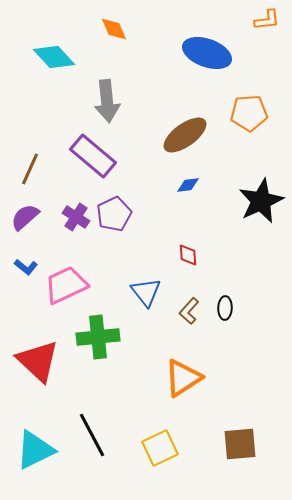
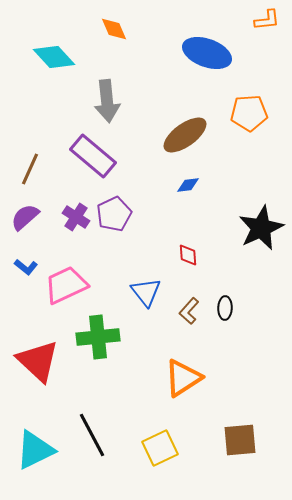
black star: moved 27 px down
brown square: moved 4 px up
